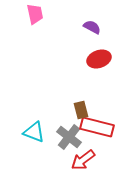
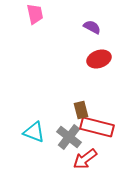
red arrow: moved 2 px right, 1 px up
